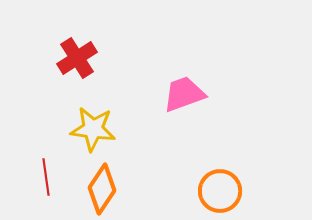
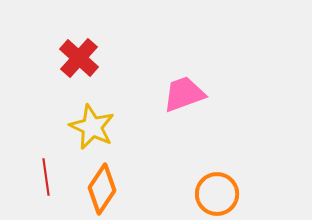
red cross: moved 2 px right; rotated 15 degrees counterclockwise
yellow star: moved 1 px left, 2 px up; rotated 18 degrees clockwise
orange circle: moved 3 px left, 3 px down
